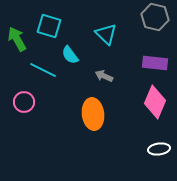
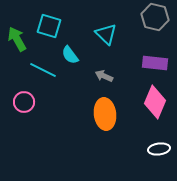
orange ellipse: moved 12 px right
